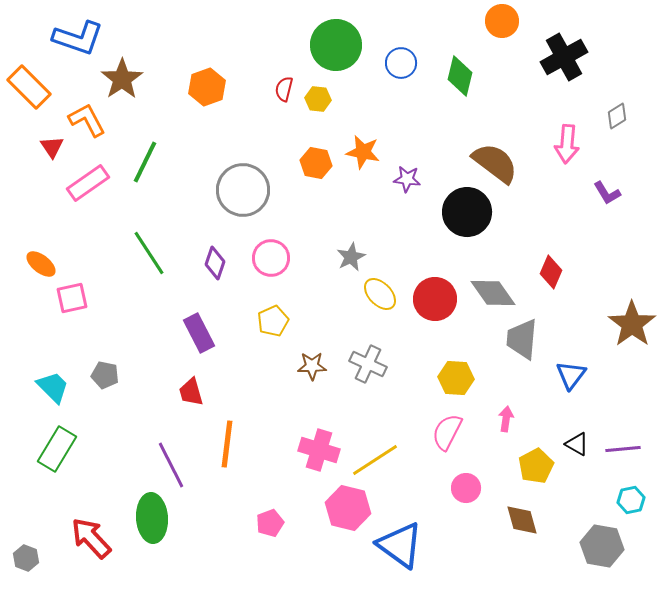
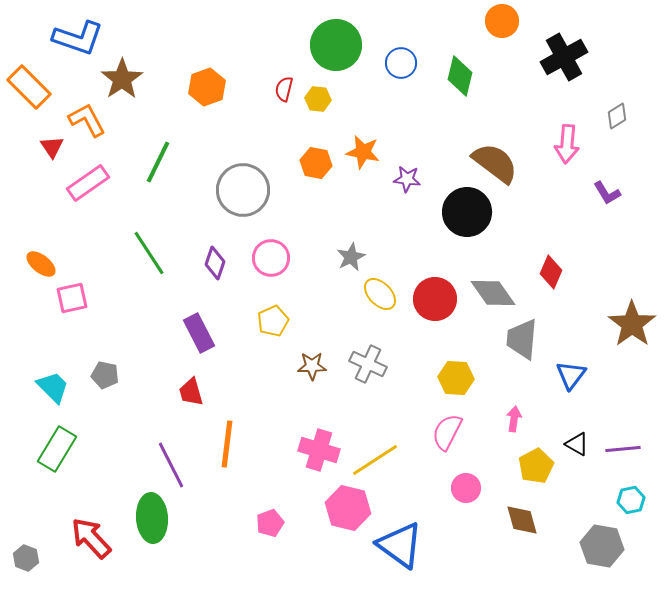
green line at (145, 162): moved 13 px right
pink arrow at (506, 419): moved 8 px right
